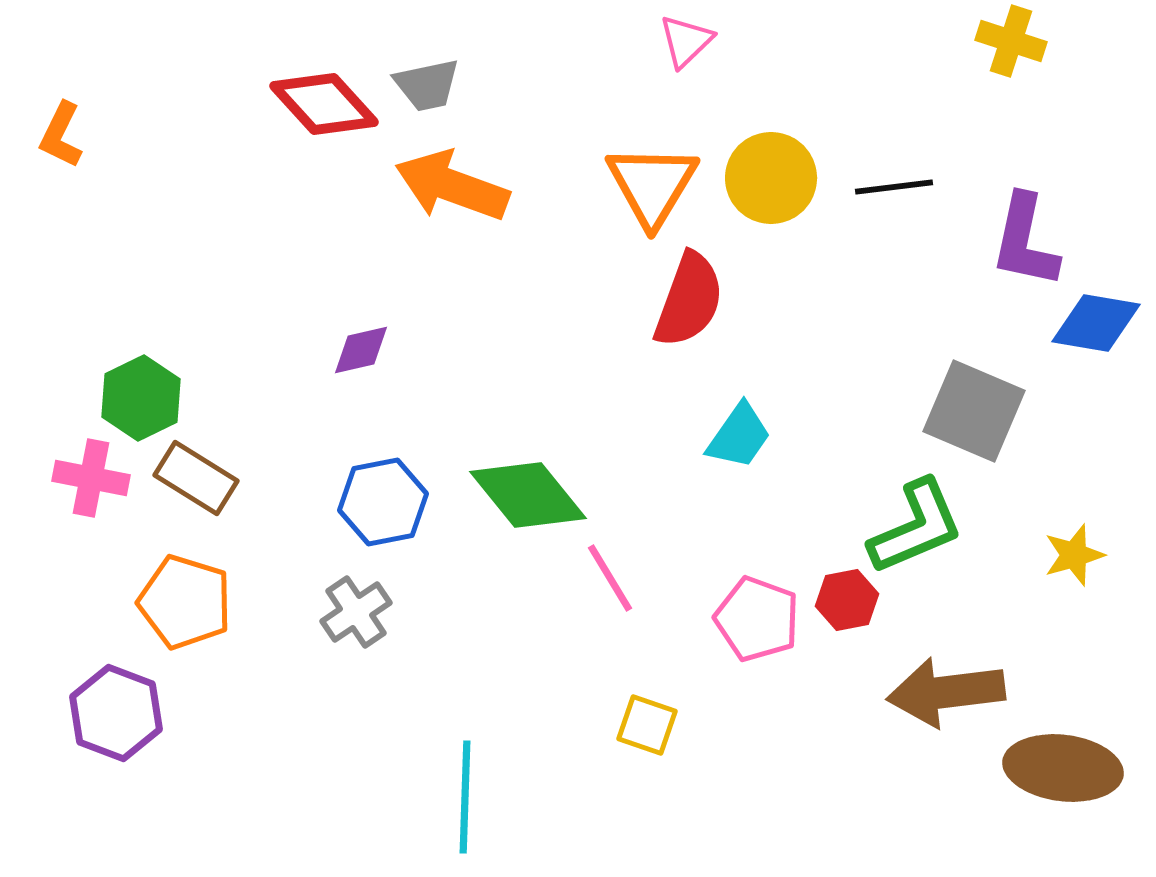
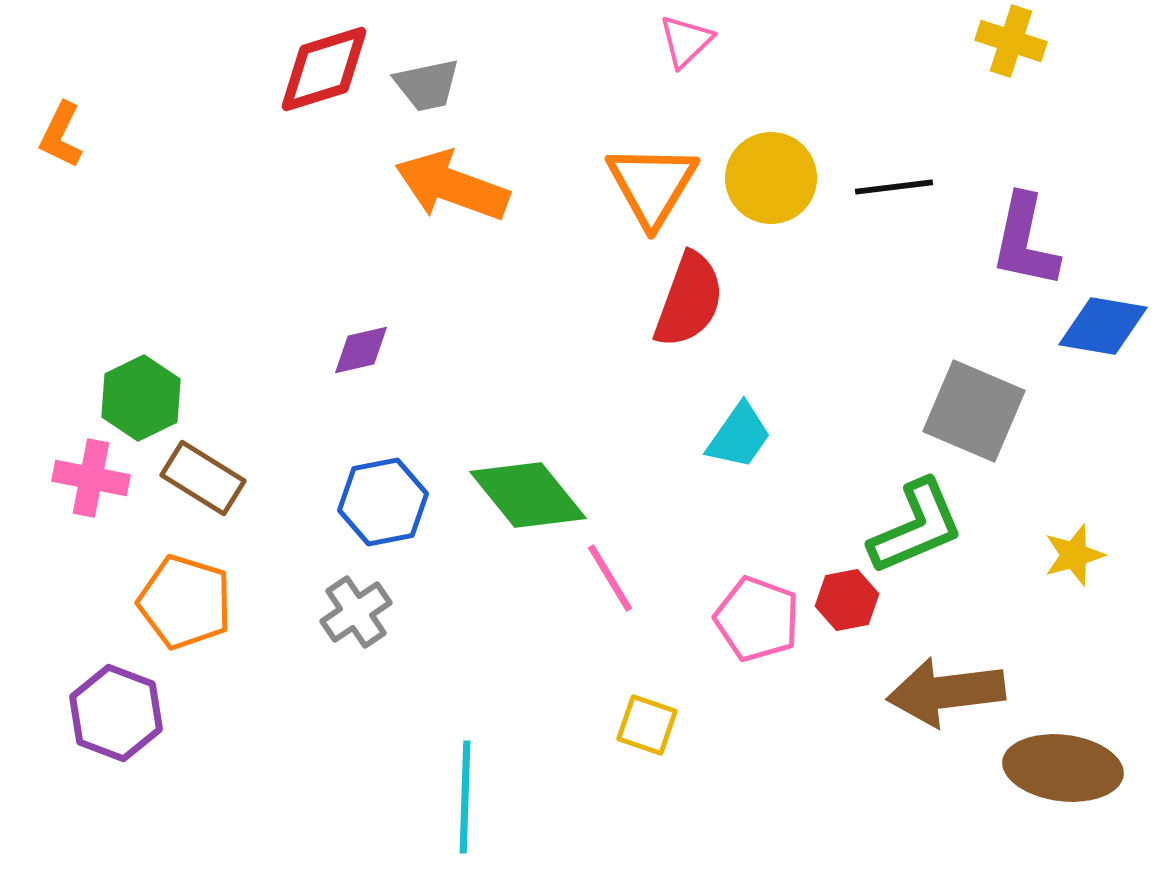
red diamond: moved 35 px up; rotated 65 degrees counterclockwise
blue diamond: moved 7 px right, 3 px down
brown rectangle: moved 7 px right
